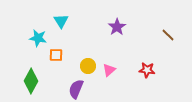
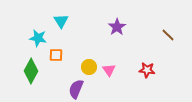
yellow circle: moved 1 px right, 1 px down
pink triangle: rotated 24 degrees counterclockwise
green diamond: moved 10 px up
